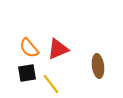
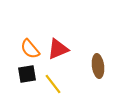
orange semicircle: moved 1 px right, 1 px down
black square: moved 1 px down
yellow line: moved 2 px right
